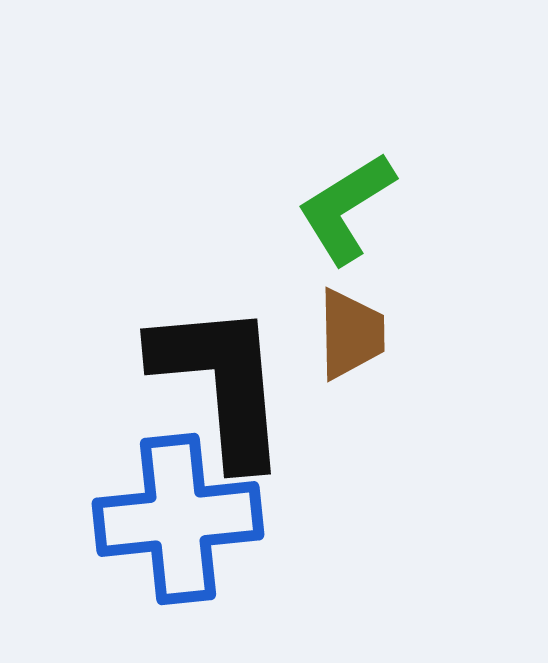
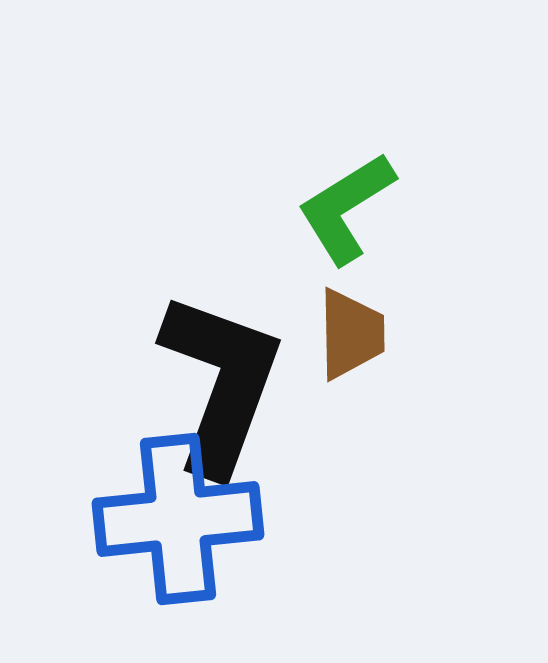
black L-shape: rotated 25 degrees clockwise
